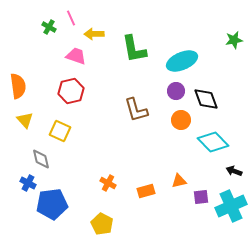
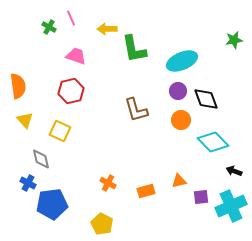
yellow arrow: moved 13 px right, 5 px up
purple circle: moved 2 px right
